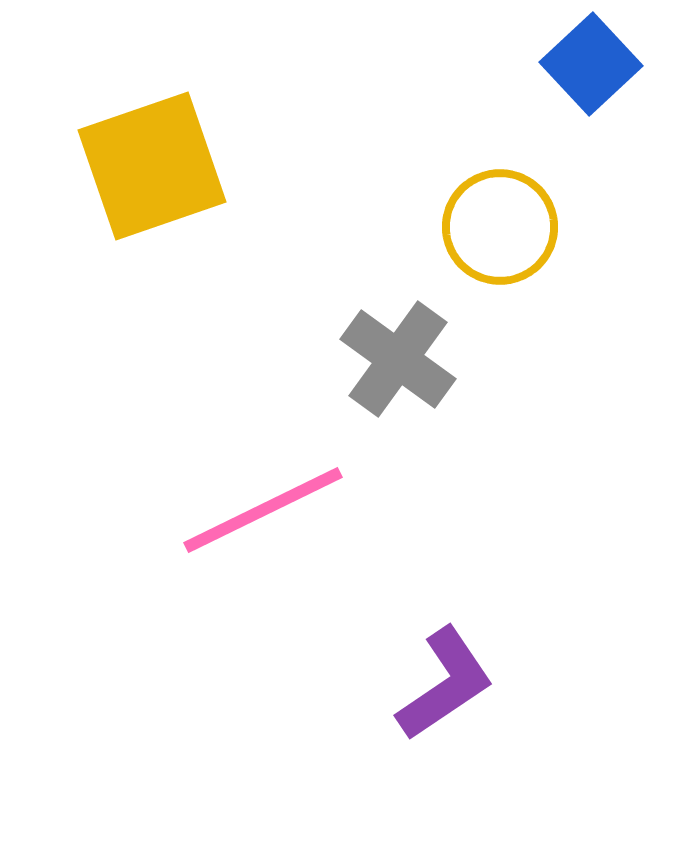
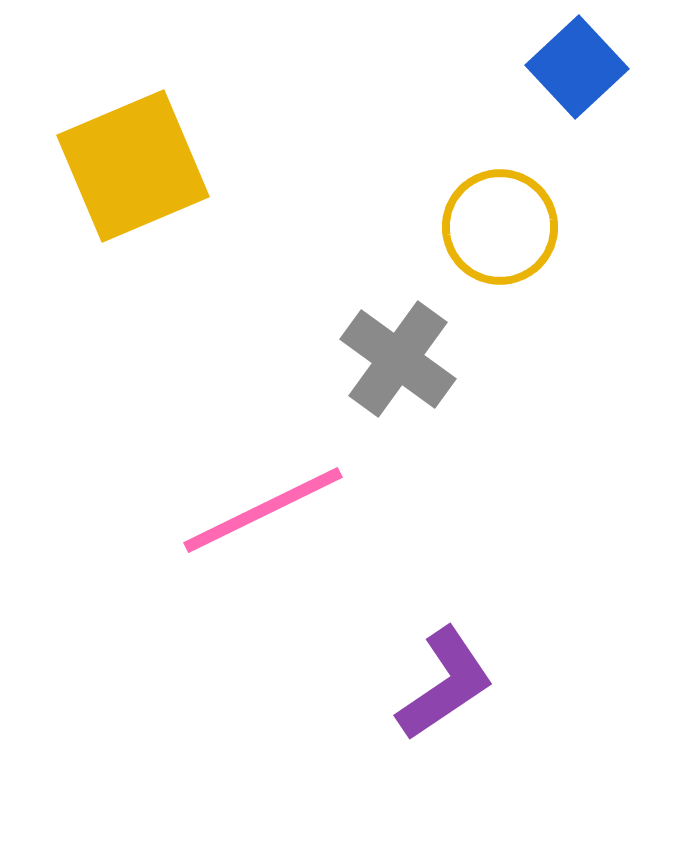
blue square: moved 14 px left, 3 px down
yellow square: moved 19 px left; rotated 4 degrees counterclockwise
